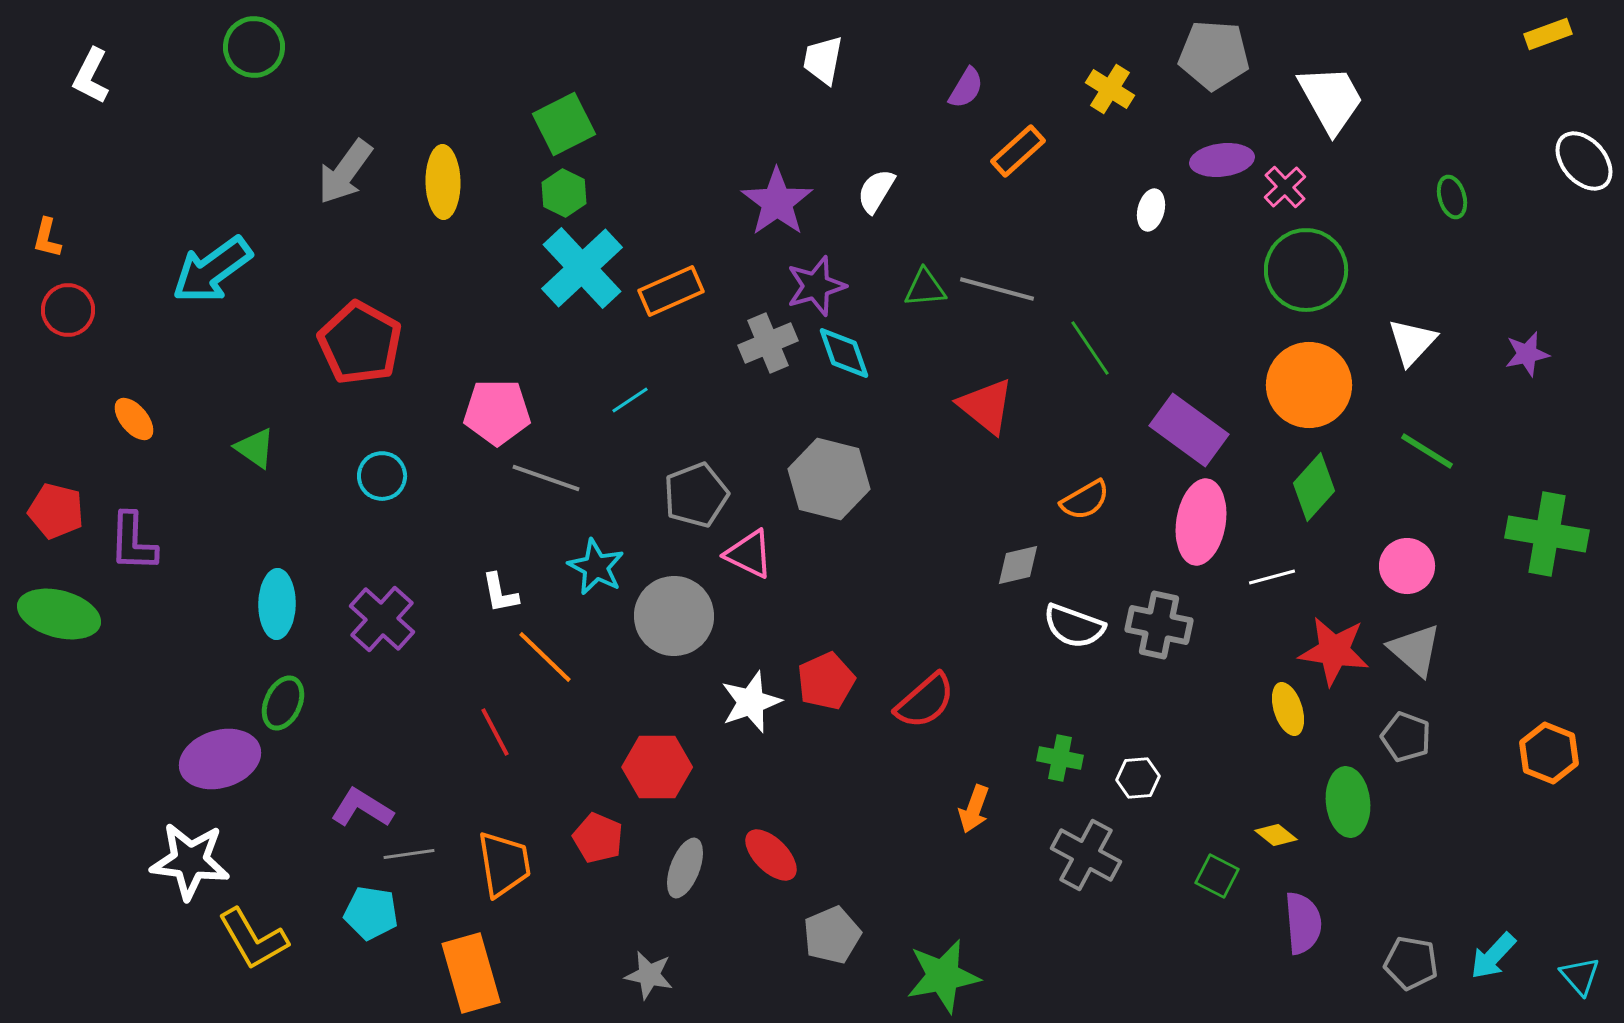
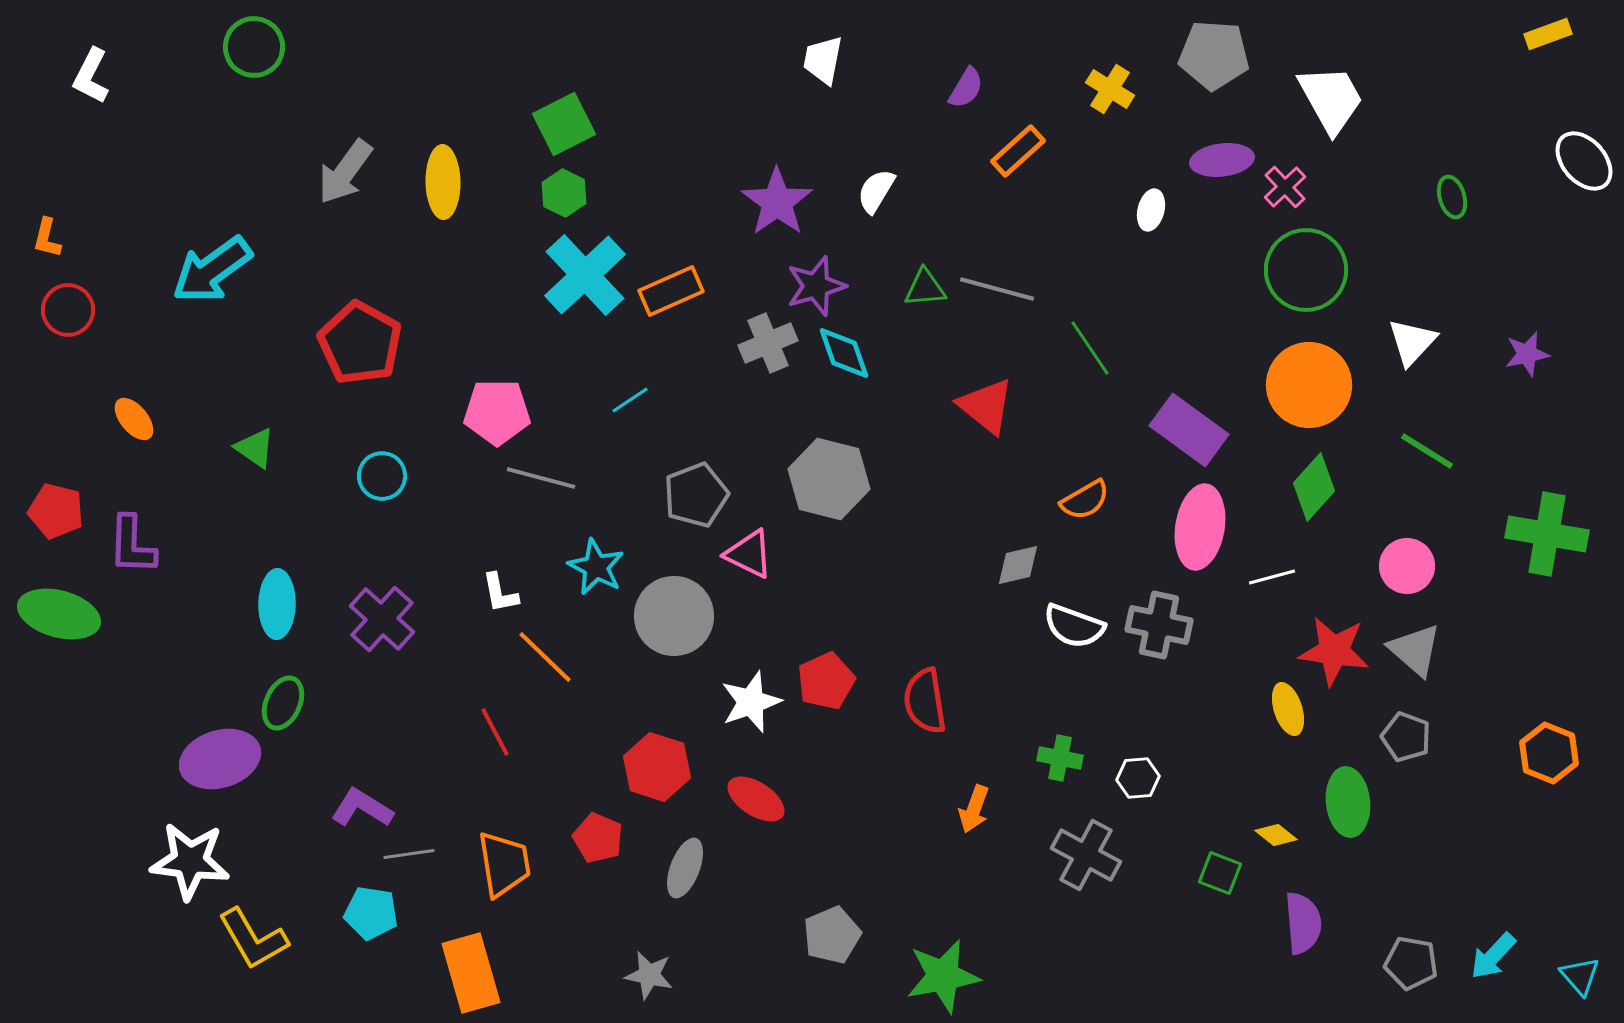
cyan cross at (582, 268): moved 3 px right, 7 px down
gray line at (546, 478): moved 5 px left; rotated 4 degrees counterclockwise
pink ellipse at (1201, 522): moved 1 px left, 5 px down
purple L-shape at (133, 542): moved 1 px left, 3 px down
red semicircle at (925, 701): rotated 122 degrees clockwise
red hexagon at (657, 767): rotated 18 degrees clockwise
red ellipse at (771, 855): moved 15 px left, 56 px up; rotated 12 degrees counterclockwise
green square at (1217, 876): moved 3 px right, 3 px up; rotated 6 degrees counterclockwise
